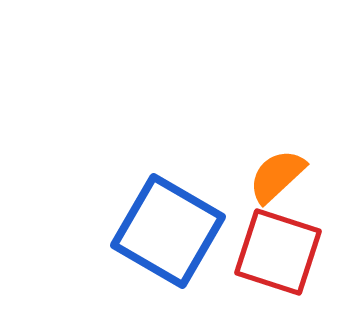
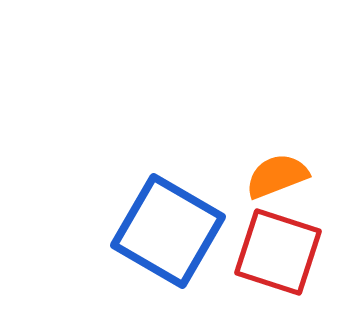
orange semicircle: rotated 22 degrees clockwise
